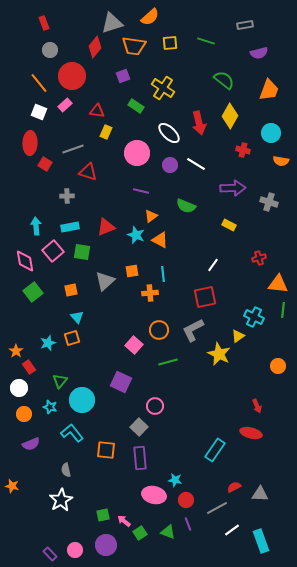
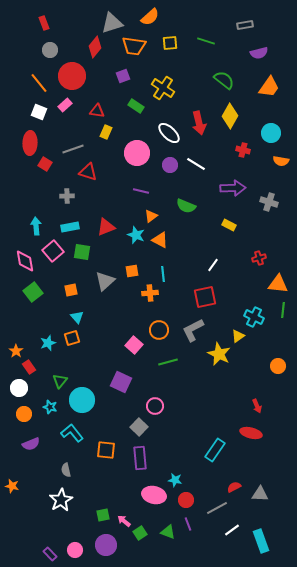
orange trapezoid at (269, 90): moved 3 px up; rotated 15 degrees clockwise
